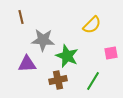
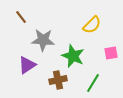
brown line: rotated 24 degrees counterclockwise
green star: moved 6 px right
purple triangle: moved 1 px down; rotated 30 degrees counterclockwise
green line: moved 2 px down
